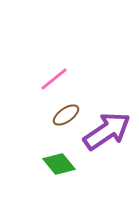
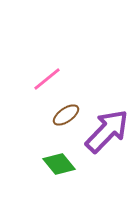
pink line: moved 7 px left
purple arrow: rotated 12 degrees counterclockwise
